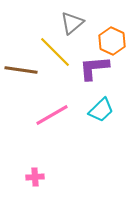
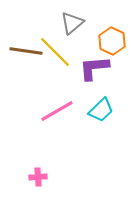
brown line: moved 5 px right, 19 px up
pink line: moved 5 px right, 4 px up
pink cross: moved 3 px right
